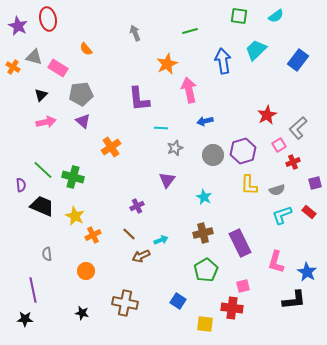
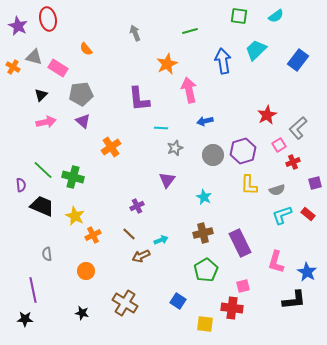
red rectangle at (309, 212): moved 1 px left, 2 px down
brown cross at (125, 303): rotated 20 degrees clockwise
